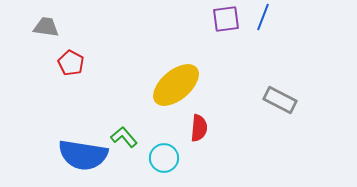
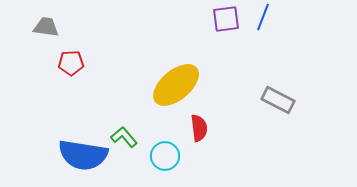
red pentagon: rotated 30 degrees counterclockwise
gray rectangle: moved 2 px left
red semicircle: rotated 12 degrees counterclockwise
cyan circle: moved 1 px right, 2 px up
